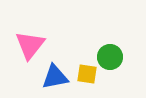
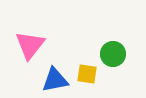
green circle: moved 3 px right, 3 px up
blue triangle: moved 3 px down
